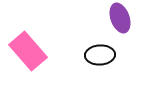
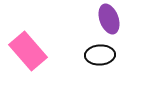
purple ellipse: moved 11 px left, 1 px down
